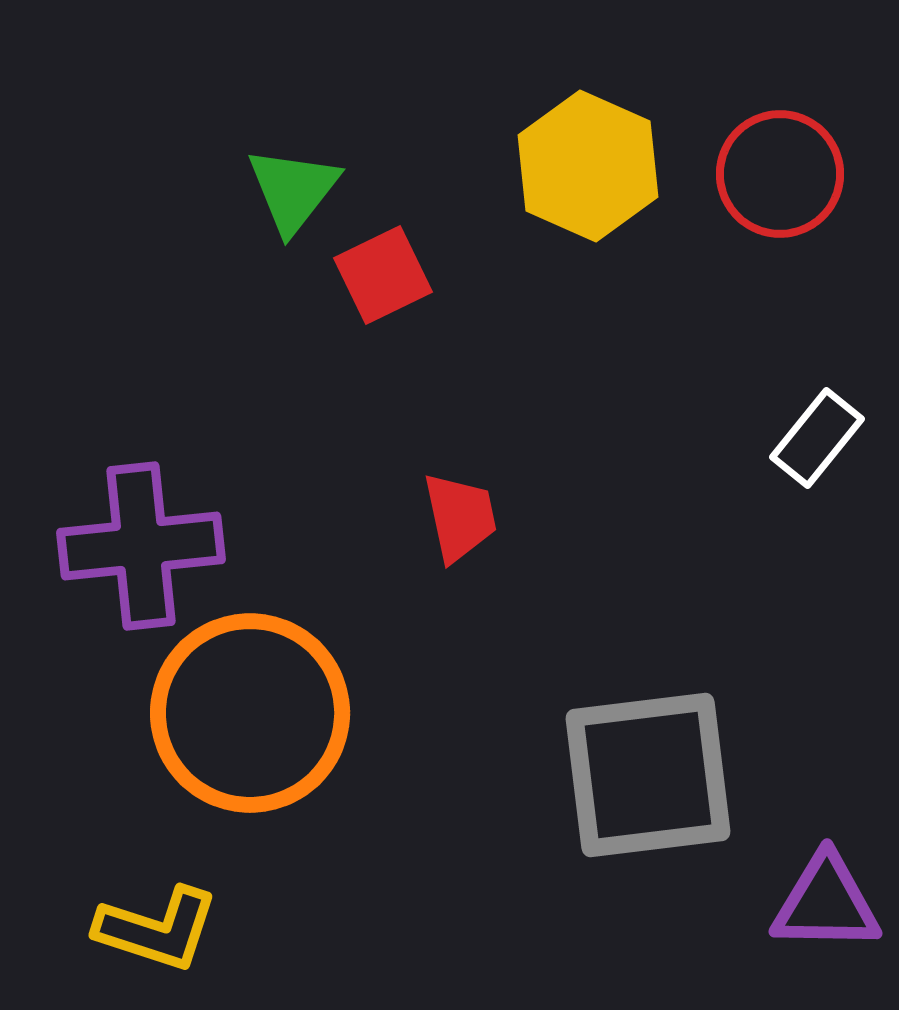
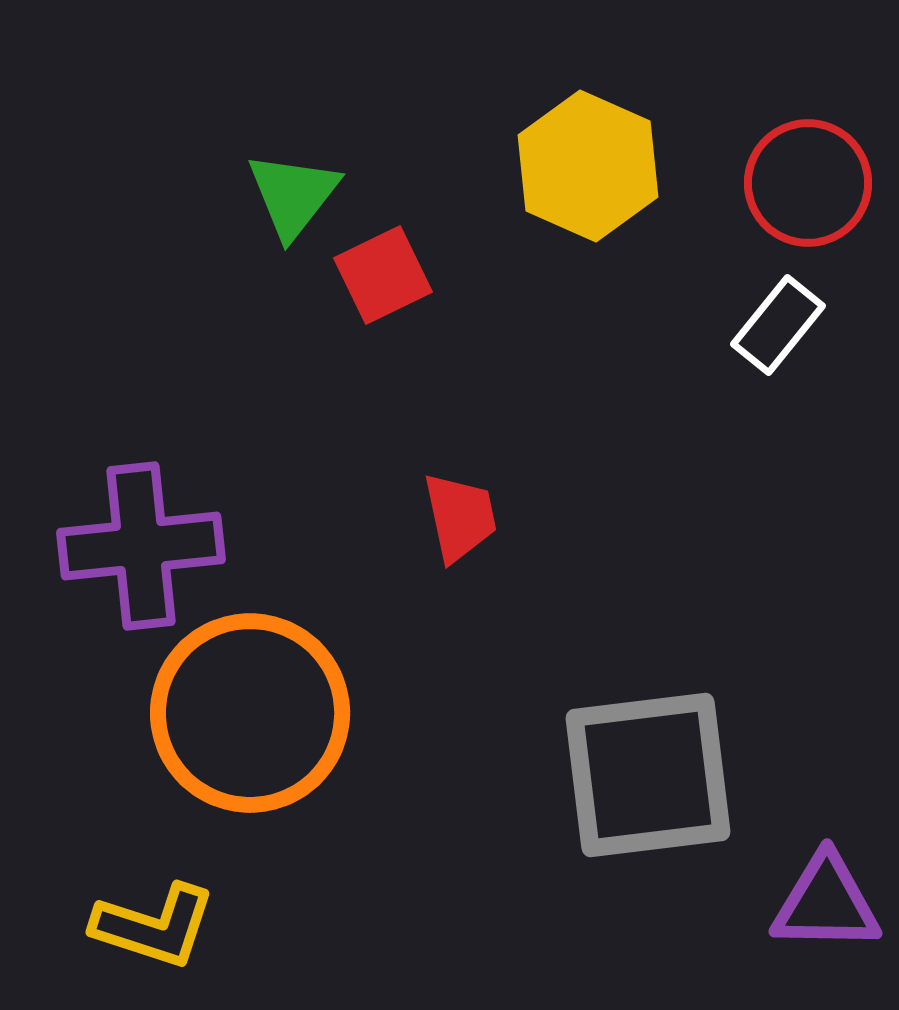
red circle: moved 28 px right, 9 px down
green triangle: moved 5 px down
white rectangle: moved 39 px left, 113 px up
yellow L-shape: moved 3 px left, 3 px up
